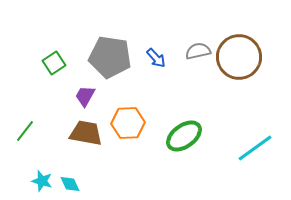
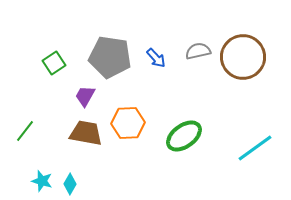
brown circle: moved 4 px right
cyan diamond: rotated 55 degrees clockwise
